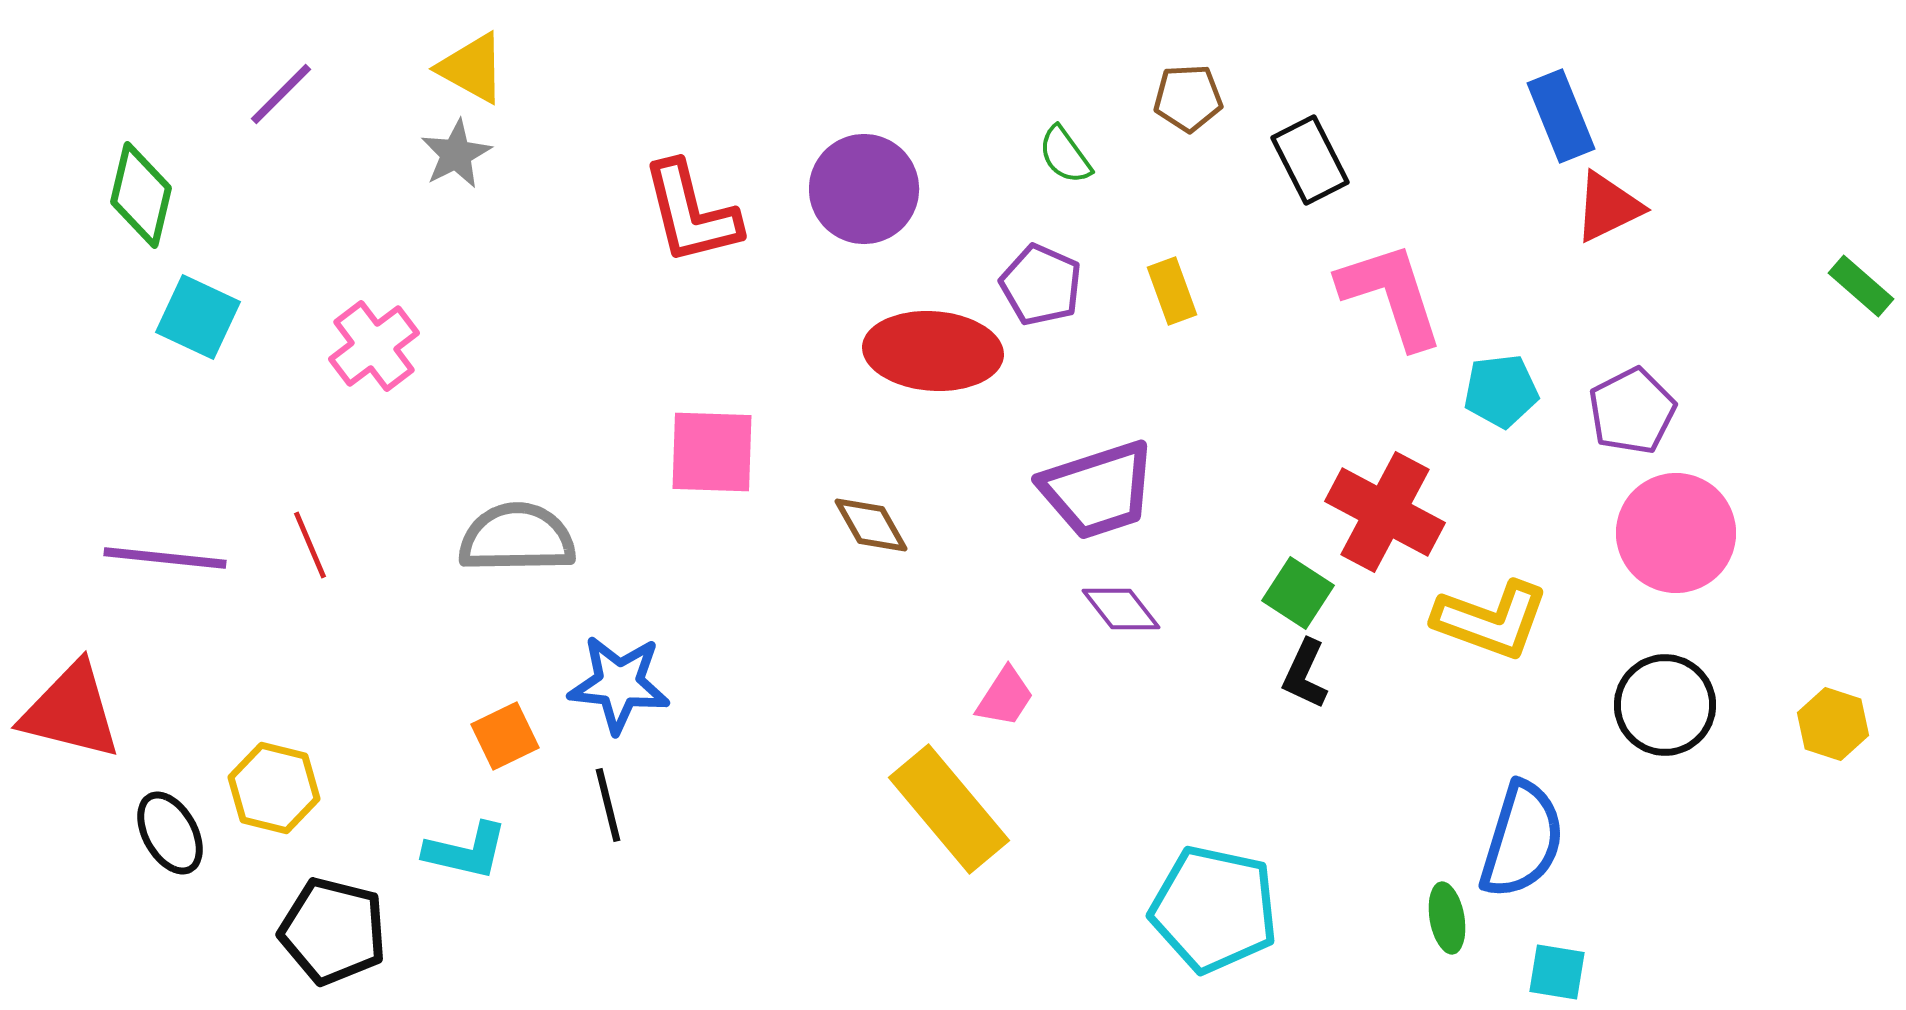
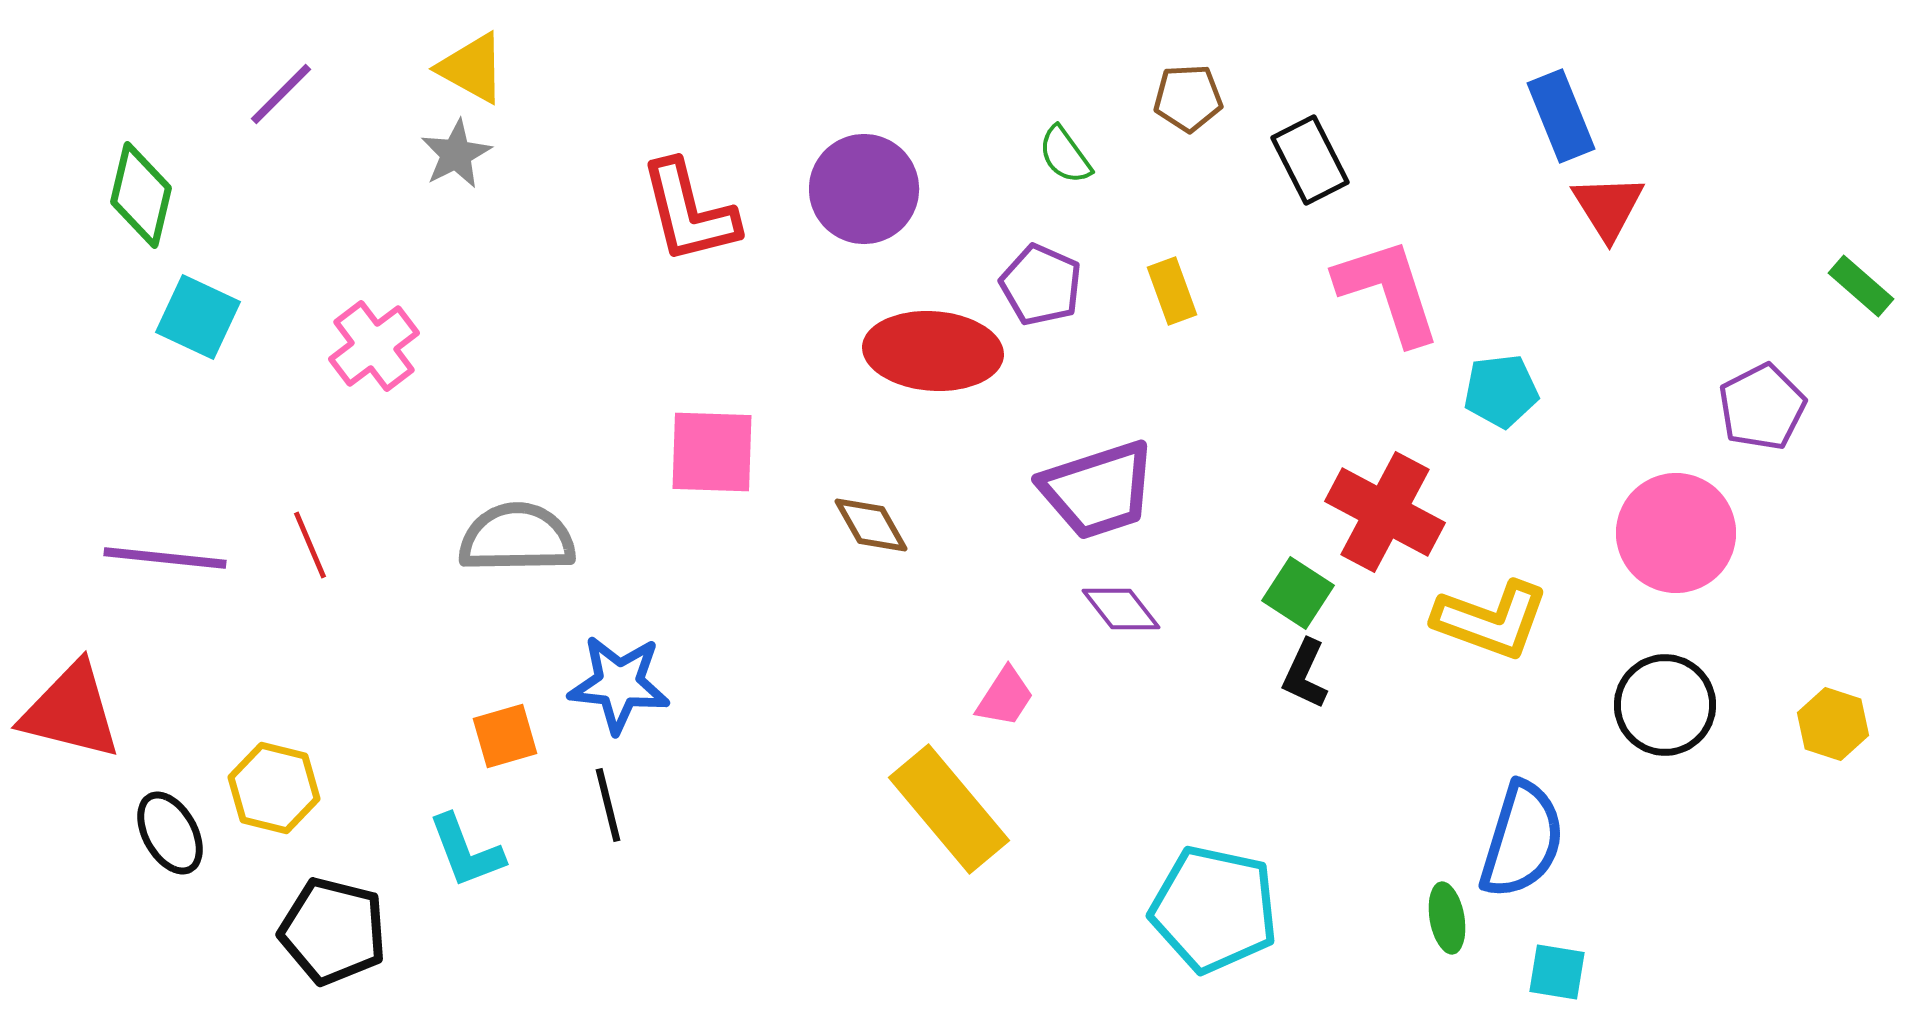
red triangle at (1608, 207): rotated 36 degrees counterclockwise
red L-shape at (691, 213): moved 2 px left, 1 px up
pink L-shape at (1391, 295): moved 3 px left, 4 px up
purple pentagon at (1632, 411): moved 130 px right, 4 px up
orange square at (505, 736): rotated 10 degrees clockwise
cyan L-shape at (466, 851): rotated 56 degrees clockwise
